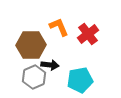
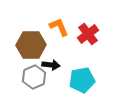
black arrow: moved 1 px right
cyan pentagon: moved 2 px right
